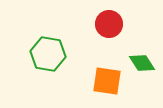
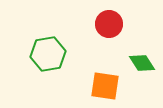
green hexagon: rotated 20 degrees counterclockwise
orange square: moved 2 px left, 5 px down
